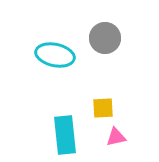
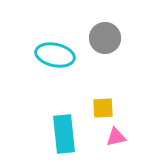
cyan rectangle: moved 1 px left, 1 px up
